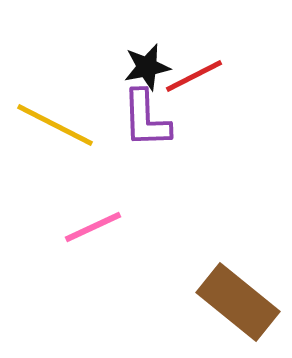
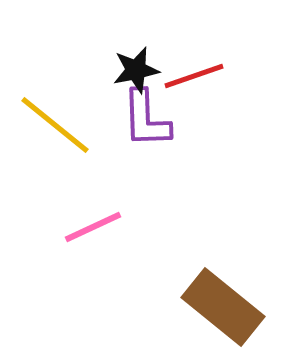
black star: moved 11 px left, 3 px down
red line: rotated 8 degrees clockwise
yellow line: rotated 12 degrees clockwise
brown rectangle: moved 15 px left, 5 px down
